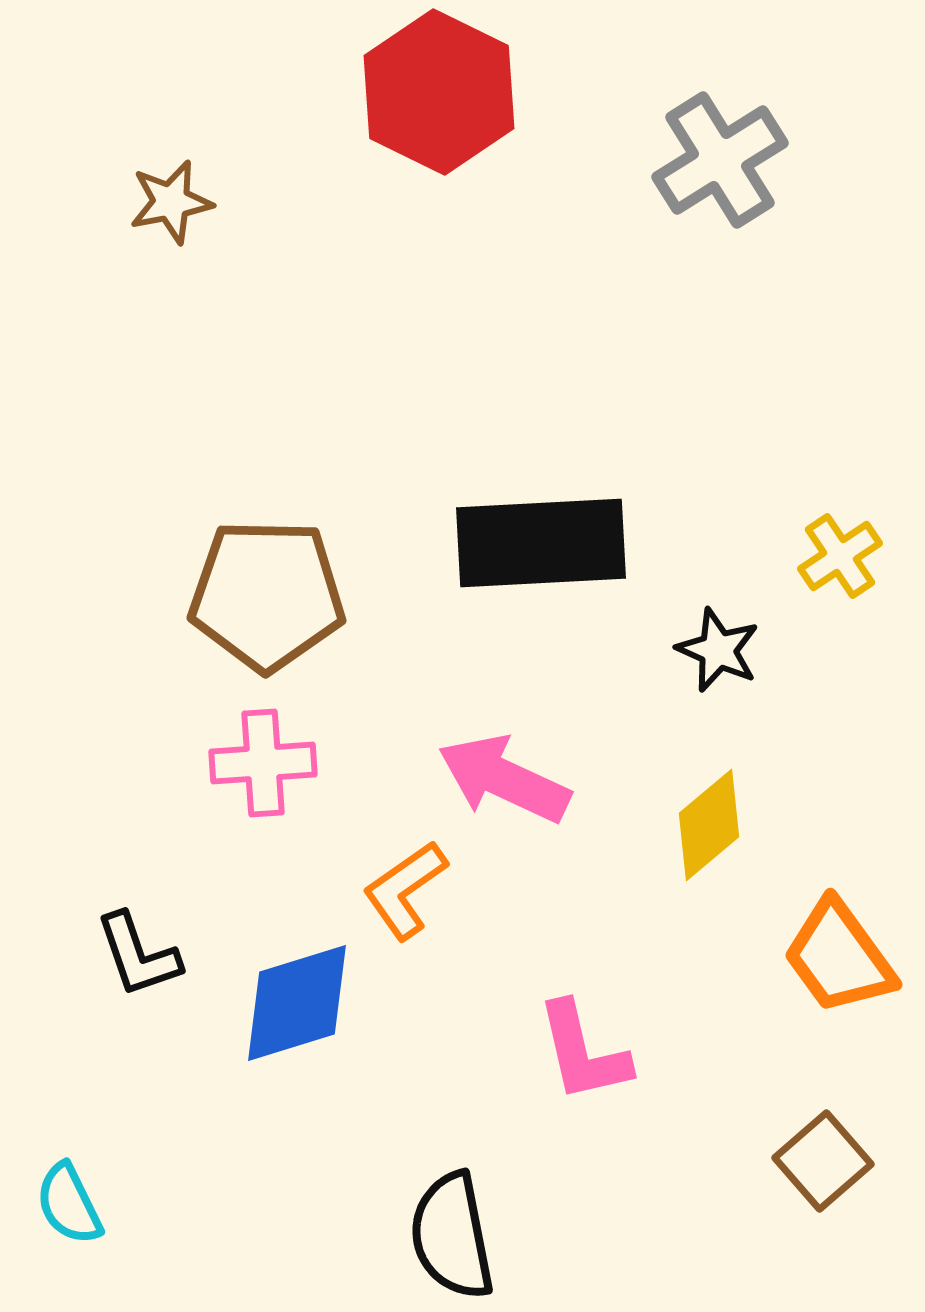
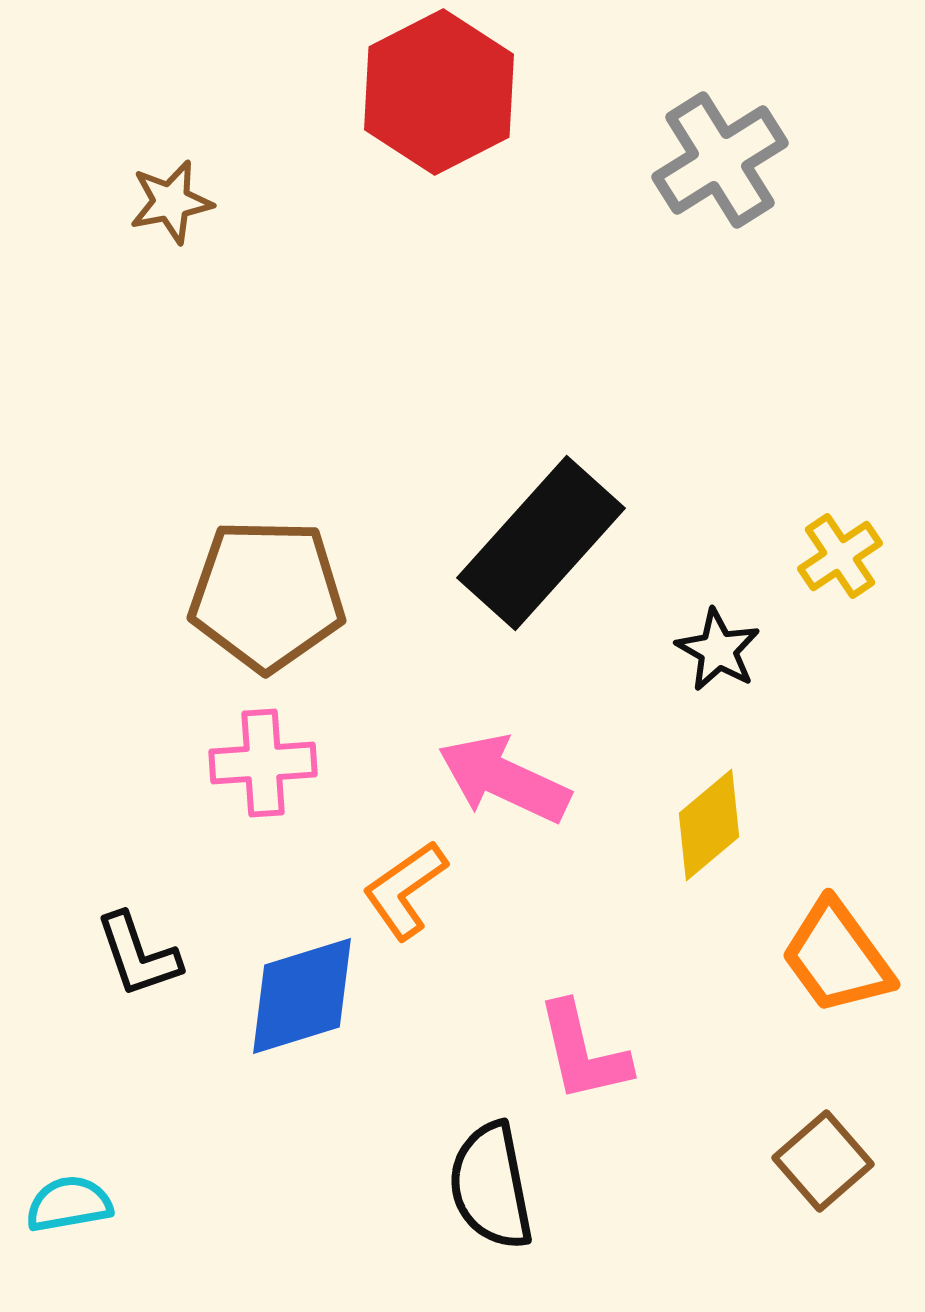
red hexagon: rotated 7 degrees clockwise
black rectangle: rotated 45 degrees counterclockwise
black star: rotated 6 degrees clockwise
orange trapezoid: moved 2 px left
blue diamond: moved 5 px right, 7 px up
cyan semicircle: rotated 106 degrees clockwise
black semicircle: moved 39 px right, 50 px up
